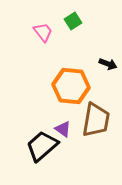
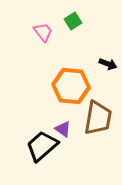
brown trapezoid: moved 2 px right, 2 px up
